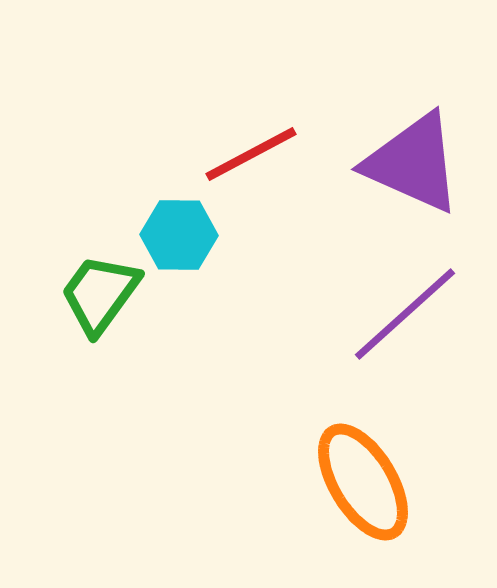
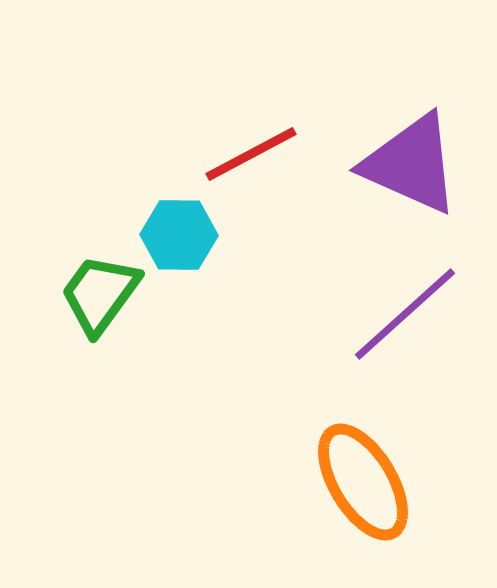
purple triangle: moved 2 px left, 1 px down
